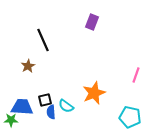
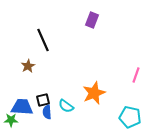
purple rectangle: moved 2 px up
black square: moved 2 px left
blue semicircle: moved 4 px left
